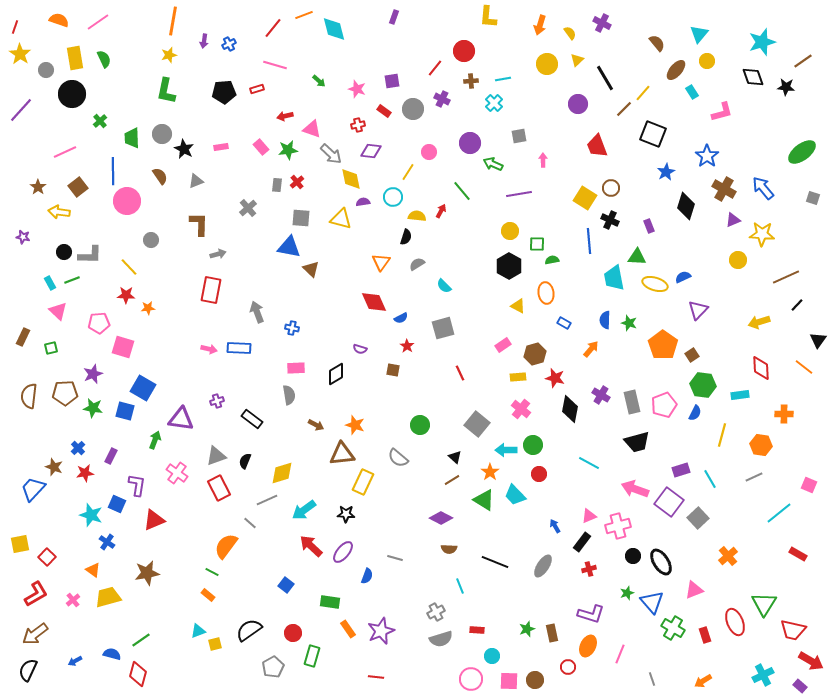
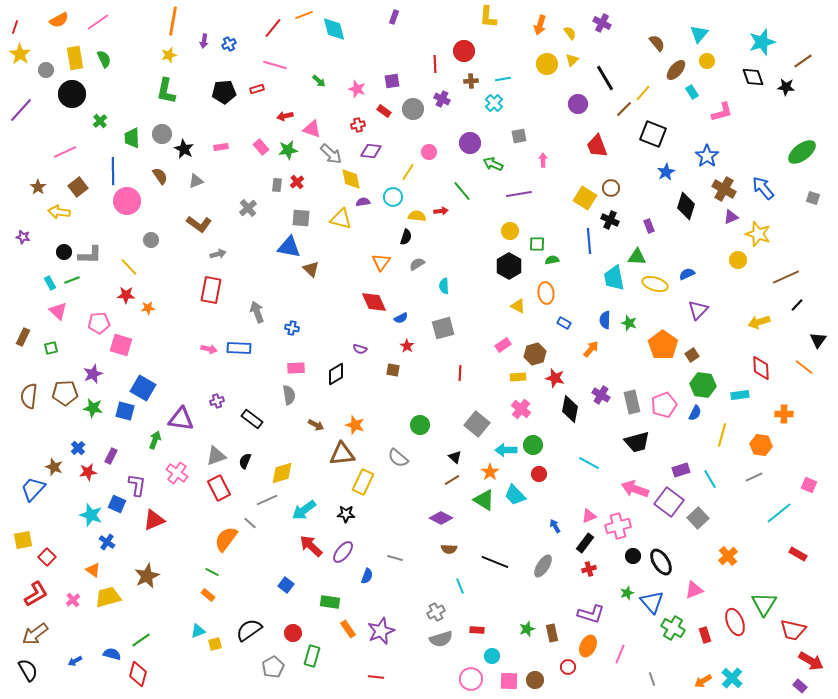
orange semicircle at (59, 20): rotated 132 degrees clockwise
yellow triangle at (577, 60): moved 5 px left
red line at (435, 68): moved 4 px up; rotated 42 degrees counterclockwise
red arrow at (441, 211): rotated 56 degrees clockwise
purple triangle at (733, 220): moved 2 px left, 3 px up
brown L-shape at (199, 224): rotated 125 degrees clockwise
yellow star at (762, 234): moved 4 px left; rotated 15 degrees clockwise
blue semicircle at (683, 277): moved 4 px right, 3 px up
cyan semicircle at (444, 286): rotated 42 degrees clockwise
pink square at (123, 347): moved 2 px left, 2 px up
red line at (460, 373): rotated 28 degrees clockwise
red star at (85, 473): moved 3 px right, 1 px up
black rectangle at (582, 542): moved 3 px right, 1 px down
yellow square at (20, 544): moved 3 px right, 4 px up
orange semicircle at (226, 546): moved 7 px up
brown star at (147, 573): moved 3 px down; rotated 15 degrees counterclockwise
black semicircle at (28, 670): rotated 125 degrees clockwise
cyan cross at (763, 675): moved 31 px left, 3 px down; rotated 20 degrees counterclockwise
